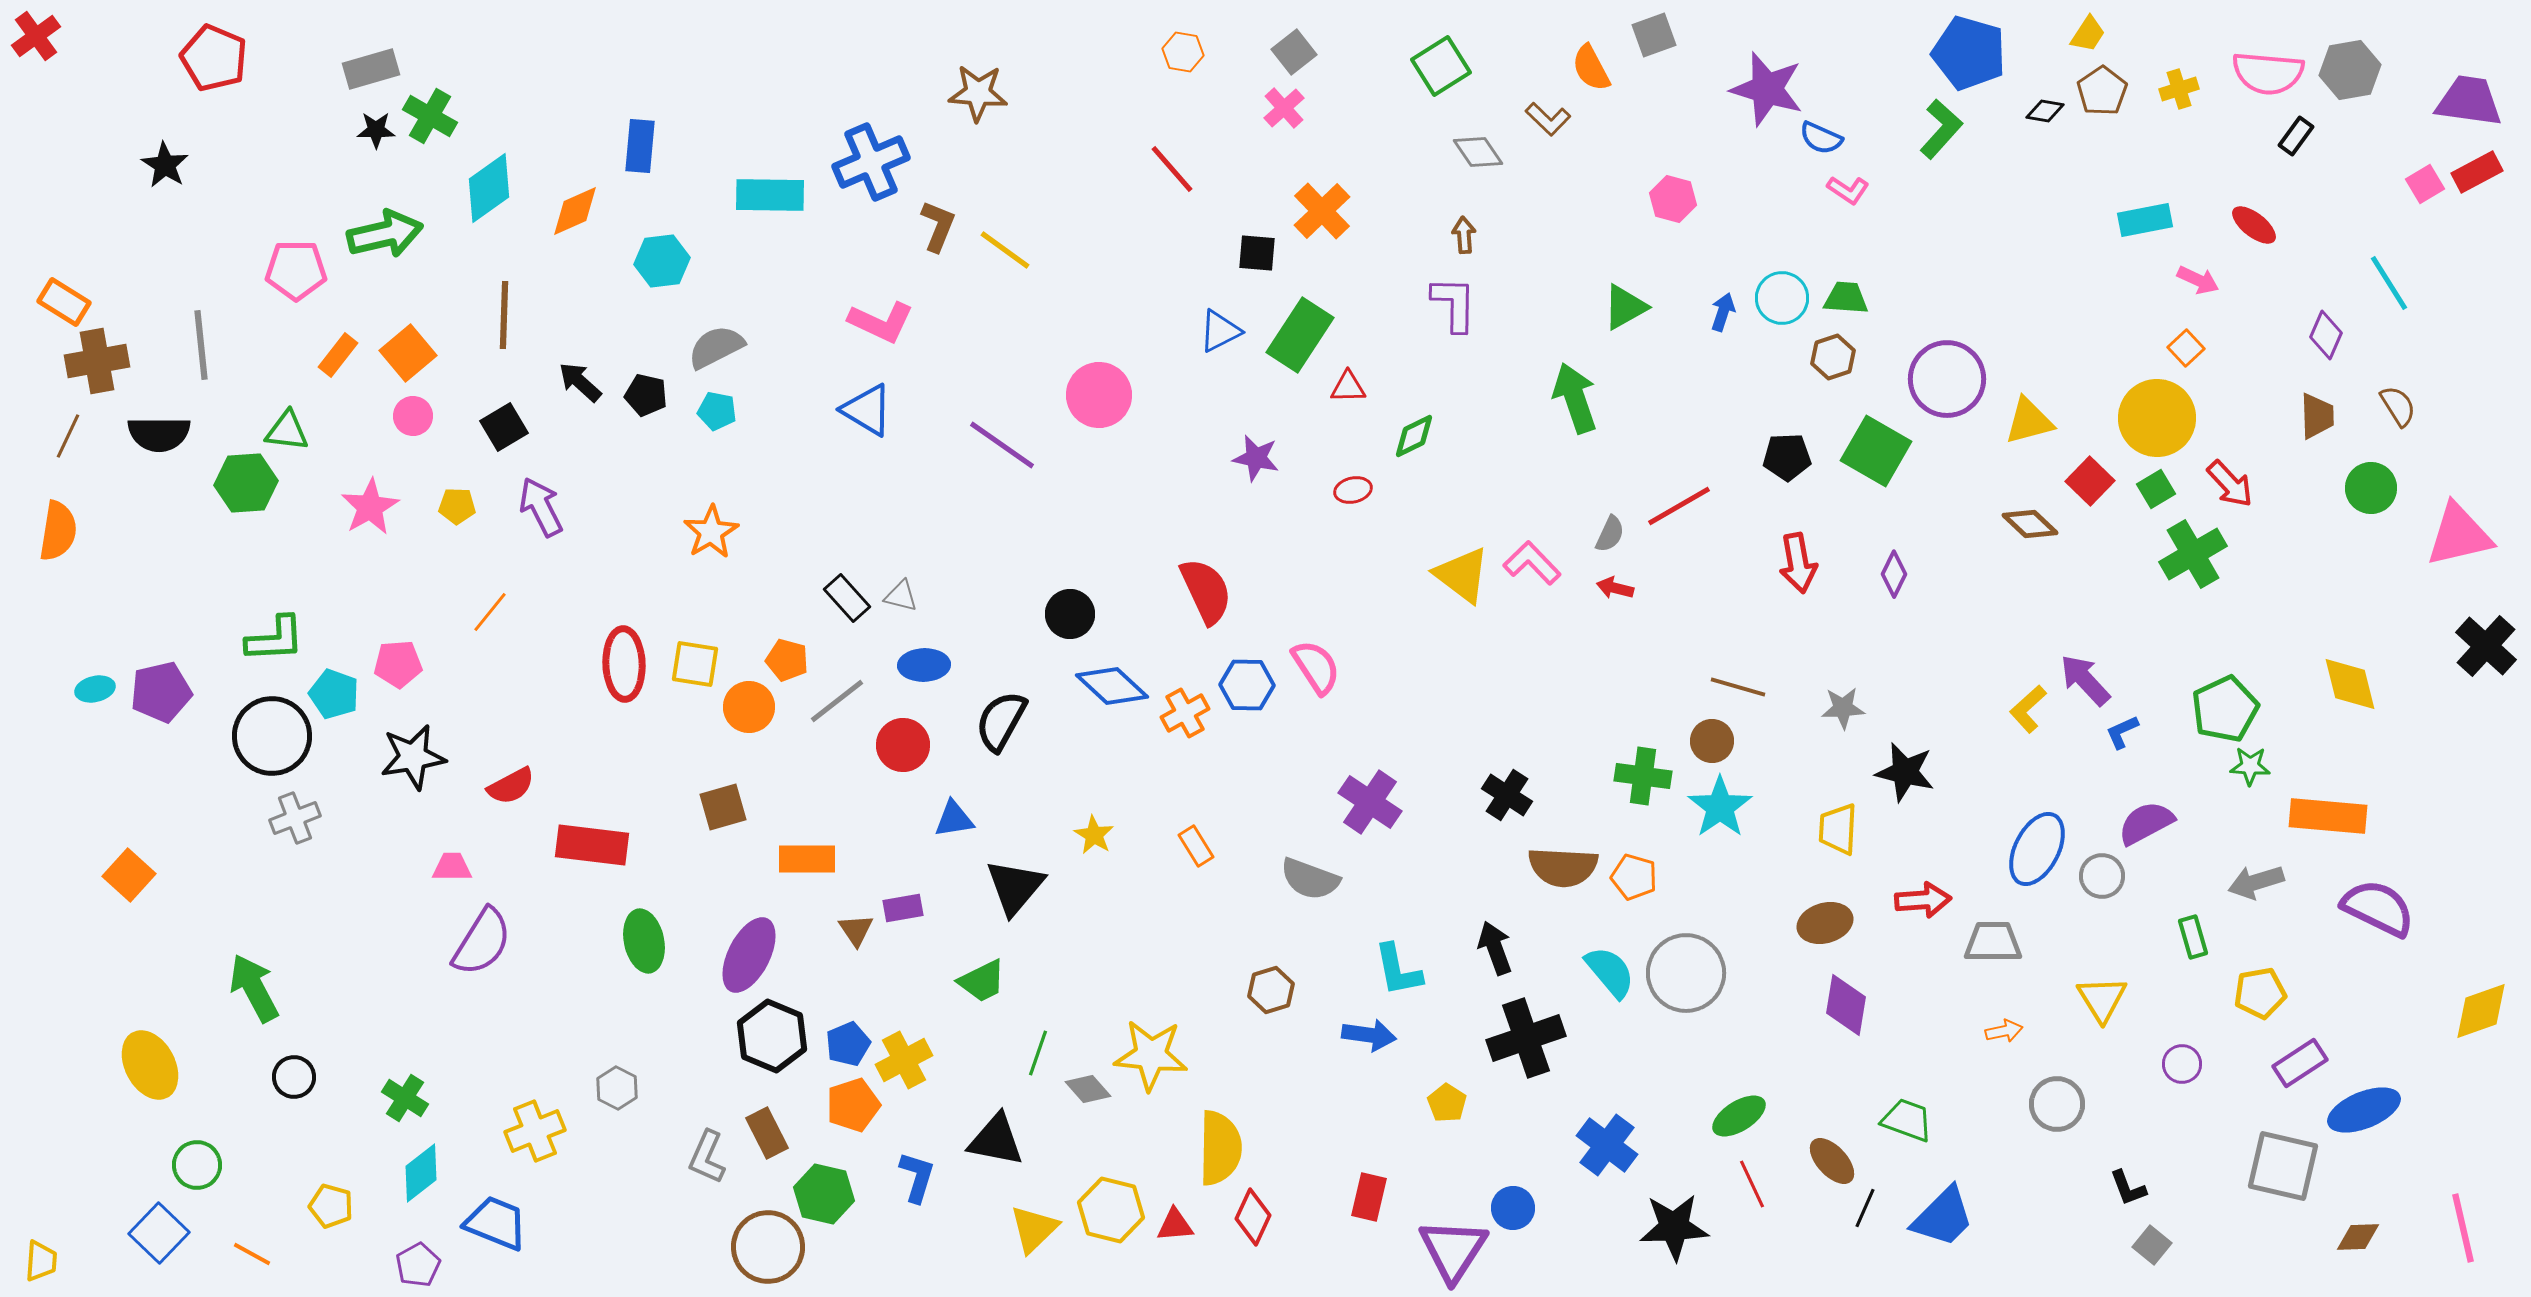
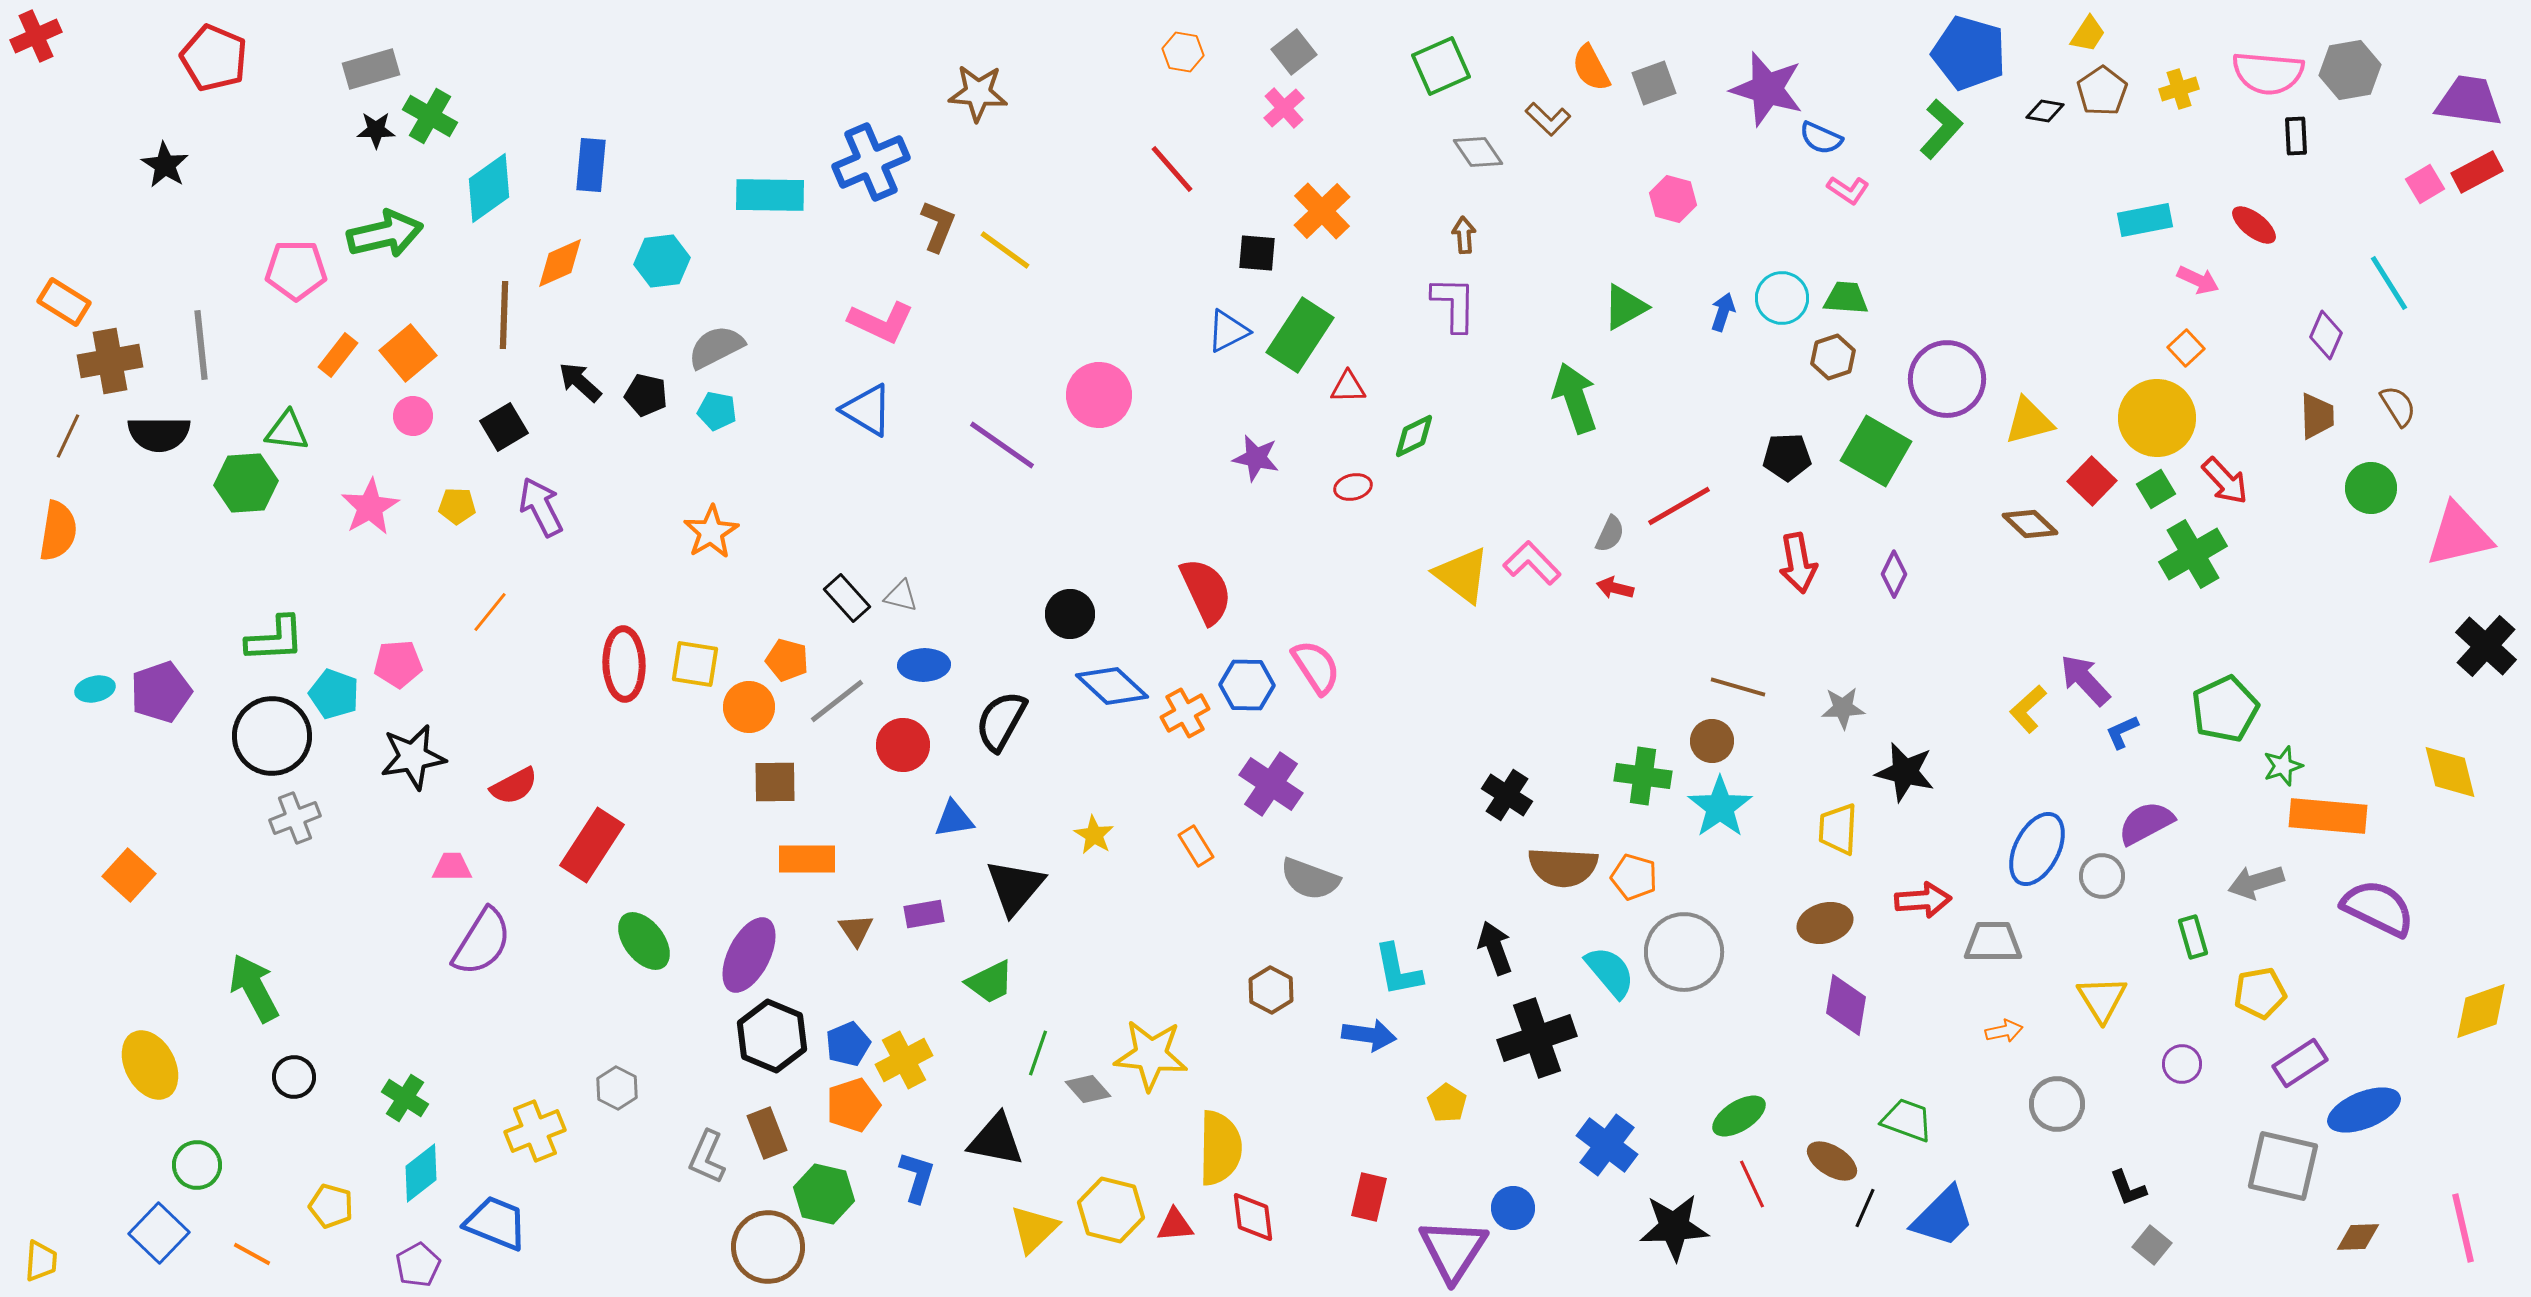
gray square at (1654, 35): moved 48 px down
red cross at (36, 36): rotated 12 degrees clockwise
green square at (1441, 66): rotated 8 degrees clockwise
black rectangle at (2296, 136): rotated 39 degrees counterclockwise
blue rectangle at (640, 146): moved 49 px left, 19 px down
orange diamond at (575, 211): moved 15 px left, 52 px down
blue triangle at (1220, 331): moved 8 px right
brown cross at (97, 361): moved 13 px right
red square at (2090, 481): moved 2 px right
red arrow at (2230, 484): moved 5 px left, 3 px up
red ellipse at (1353, 490): moved 3 px up
yellow diamond at (2350, 684): moved 100 px right, 88 px down
purple pentagon at (161, 692): rotated 6 degrees counterclockwise
green star at (2250, 766): moved 33 px right; rotated 21 degrees counterclockwise
red semicircle at (511, 786): moved 3 px right
purple cross at (1370, 802): moved 99 px left, 18 px up
brown square at (723, 807): moved 52 px right, 25 px up; rotated 15 degrees clockwise
red rectangle at (592, 845): rotated 64 degrees counterclockwise
purple rectangle at (903, 908): moved 21 px right, 6 px down
green ellipse at (644, 941): rotated 26 degrees counterclockwise
gray circle at (1686, 973): moved 2 px left, 21 px up
green trapezoid at (982, 981): moved 8 px right, 1 px down
brown hexagon at (1271, 990): rotated 15 degrees counterclockwise
black cross at (1526, 1038): moved 11 px right
brown rectangle at (767, 1133): rotated 6 degrees clockwise
brown ellipse at (1832, 1161): rotated 15 degrees counterclockwise
red diamond at (1253, 1217): rotated 32 degrees counterclockwise
